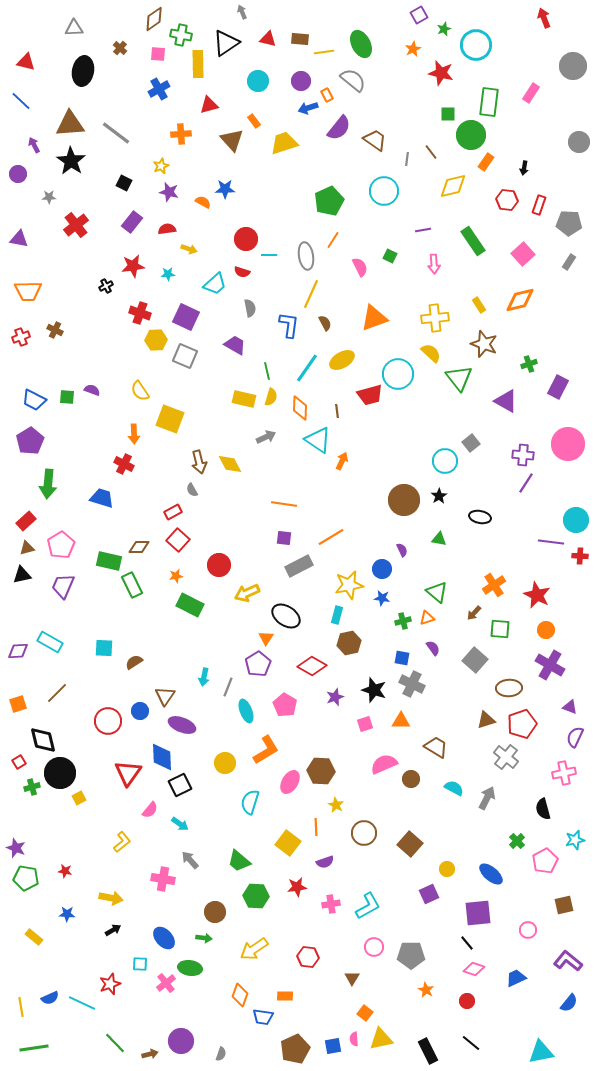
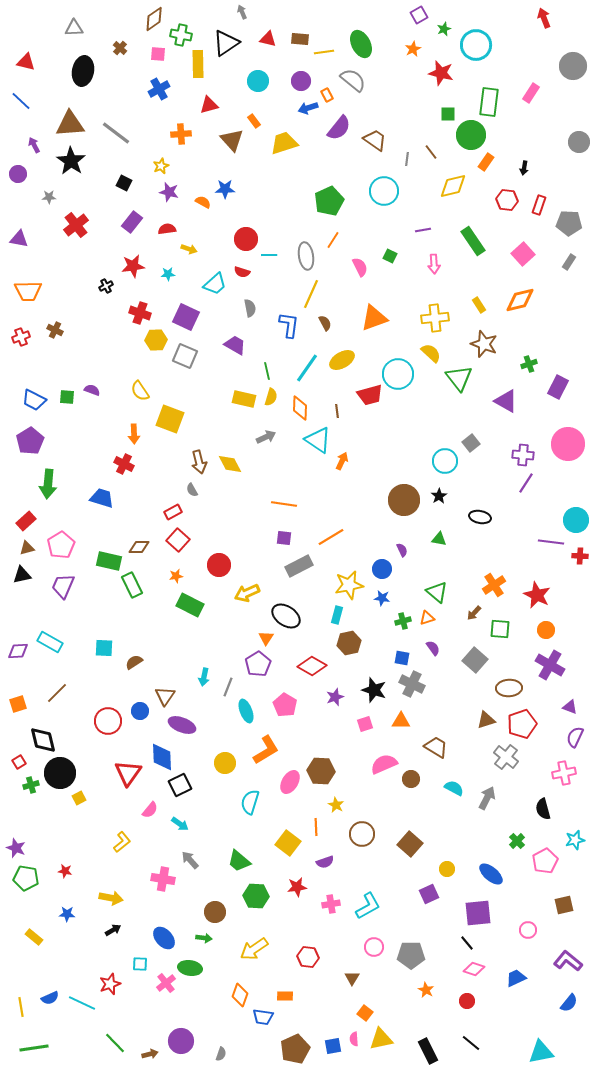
green cross at (32, 787): moved 1 px left, 2 px up
brown circle at (364, 833): moved 2 px left, 1 px down
